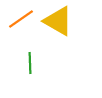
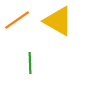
orange line: moved 4 px left, 1 px down
